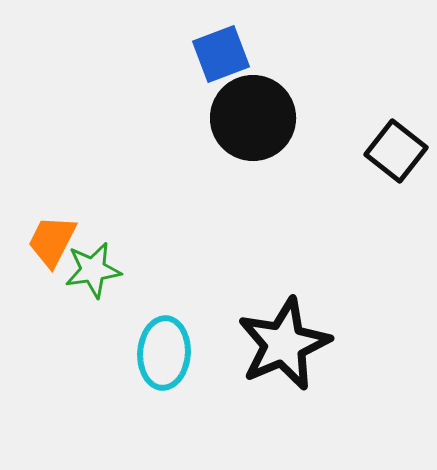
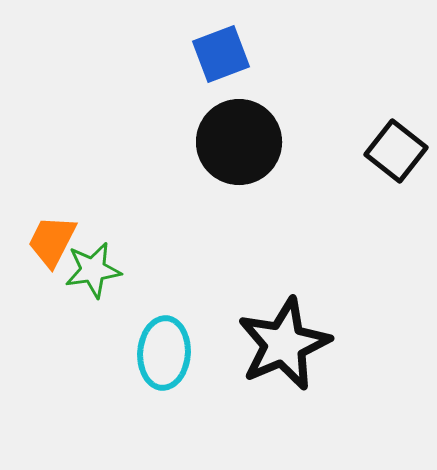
black circle: moved 14 px left, 24 px down
